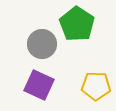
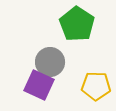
gray circle: moved 8 px right, 18 px down
